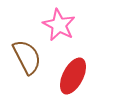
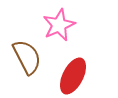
pink star: rotated 20 degrees clockwise
